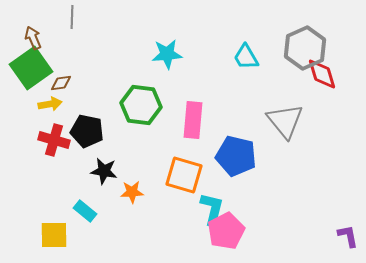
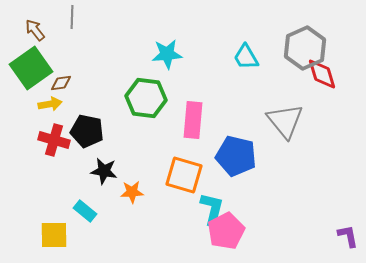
brown arrow: moved 2 px right, 8 px up; rotated 15 degrees counterclockwise
green hexagon: moved 5 px right, 7 px up
